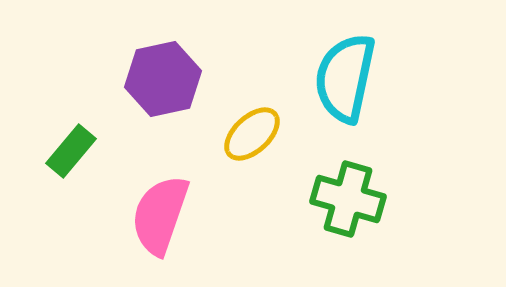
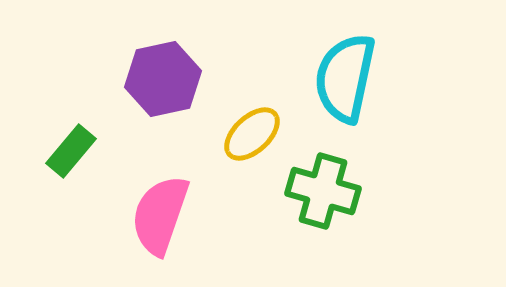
green cross: moved 25 px left, 8 px up
